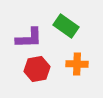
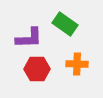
green rectangle: moved 1 px left, 2 px up
red hexagon: rotated 10 degrees clockwise
